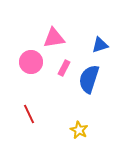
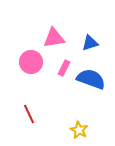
blue triangle: moved 10 px left, 2 px up
blue semicircle: moved 2 px right; rotated 92 degrees clockwise
